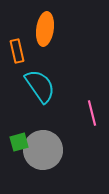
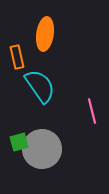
orange ellipse: moved 5 px down
orange rectangle: moved 6 px down
pink line: moved 2 px up
gray circle: moved 1 px left, 1 px up
